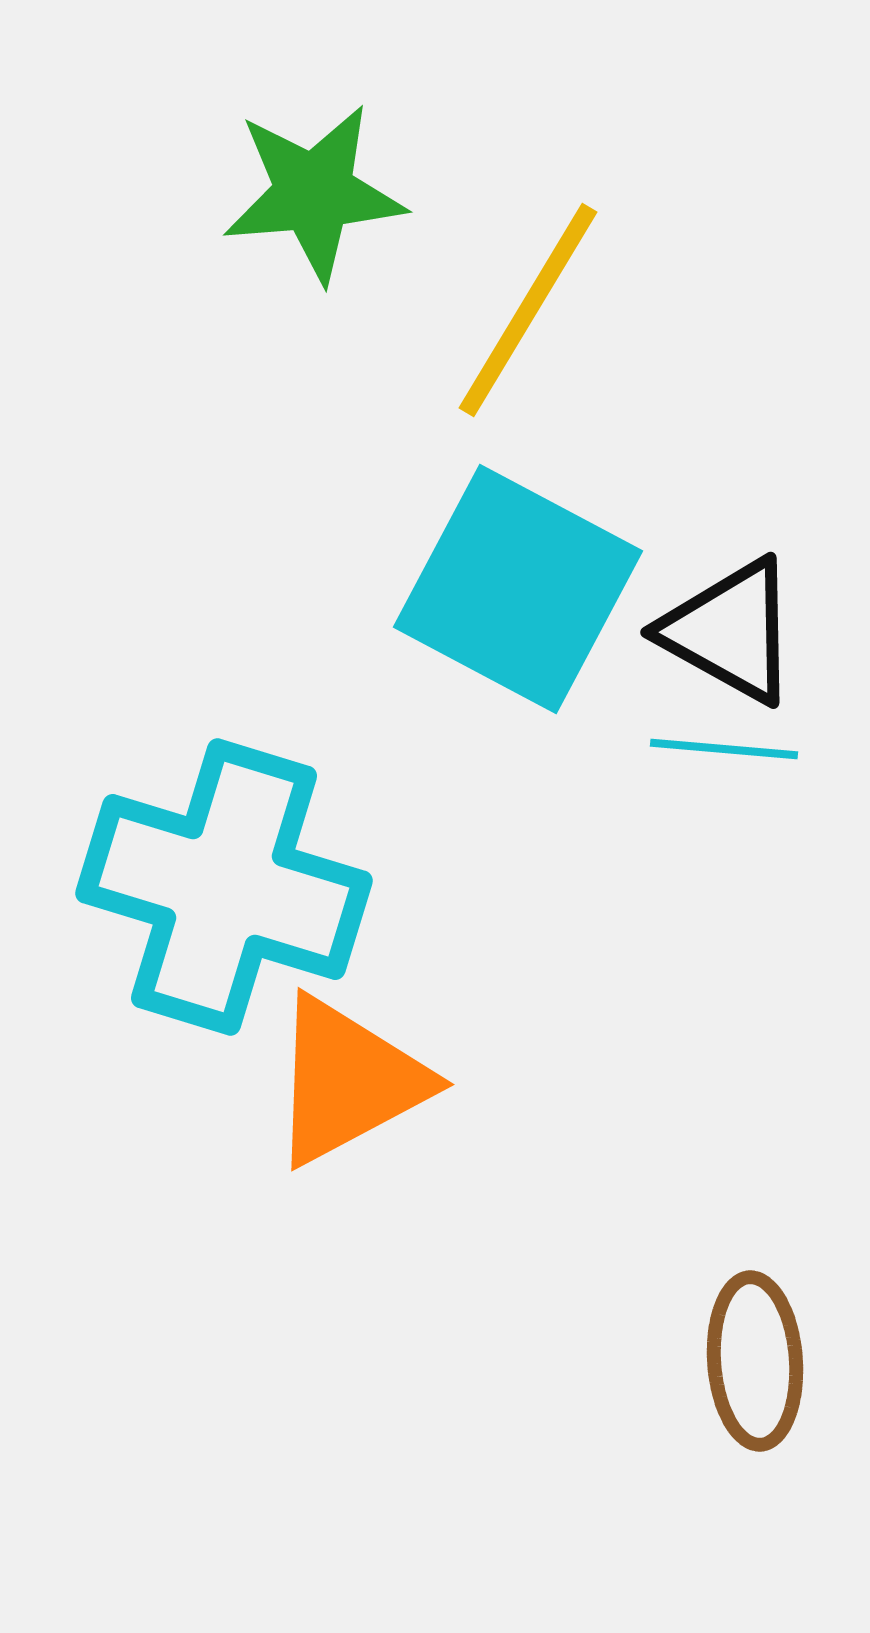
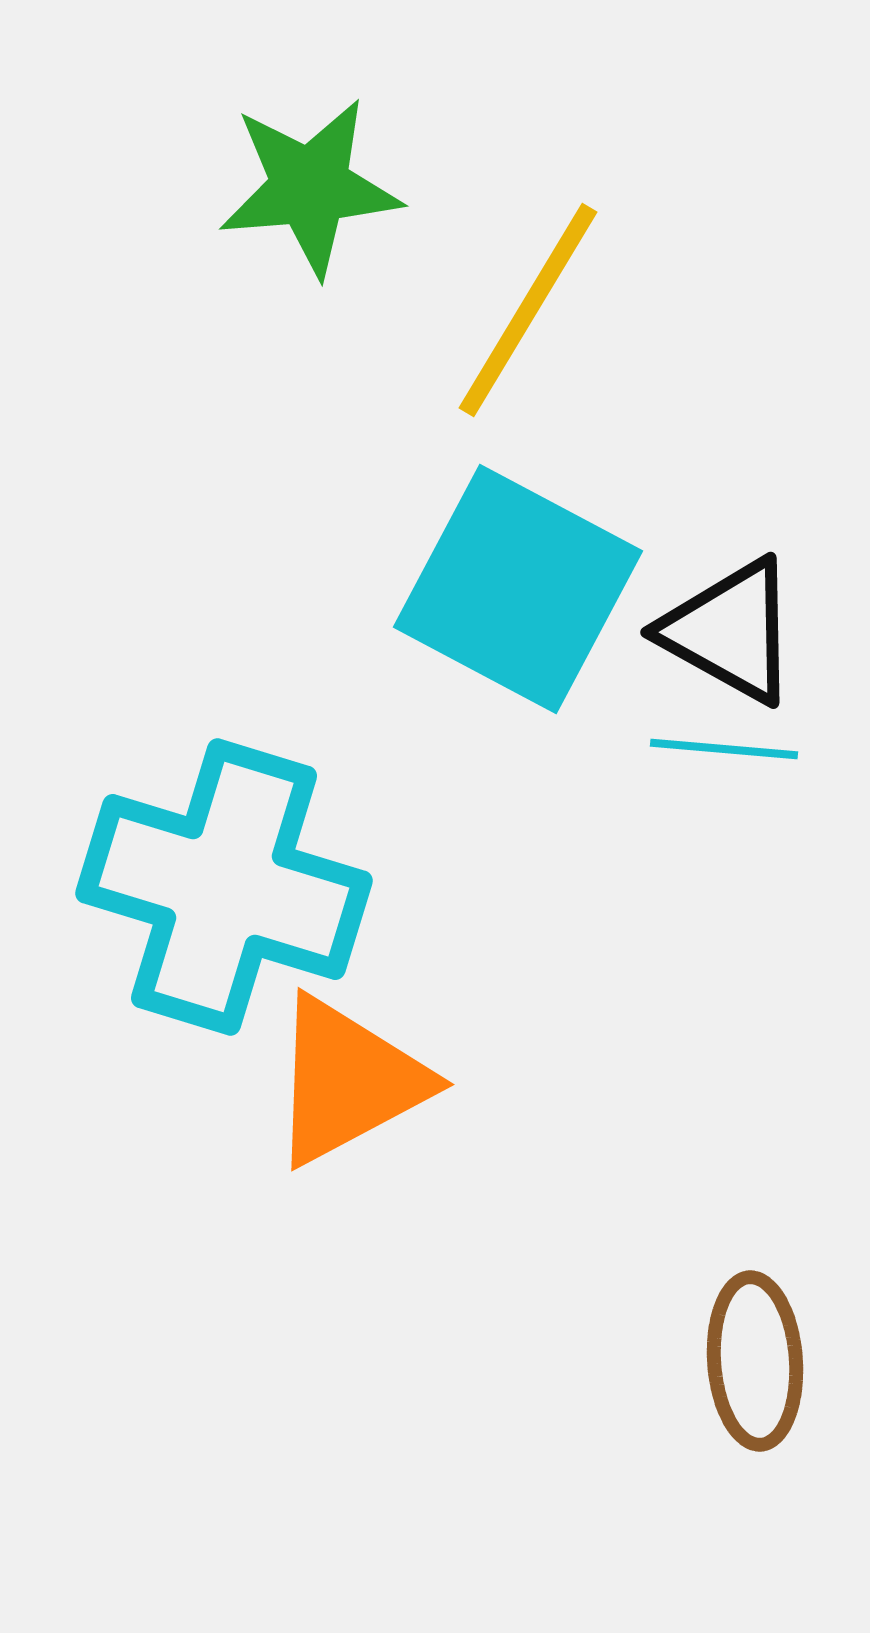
green star: moved 4 px left, 6 px up
